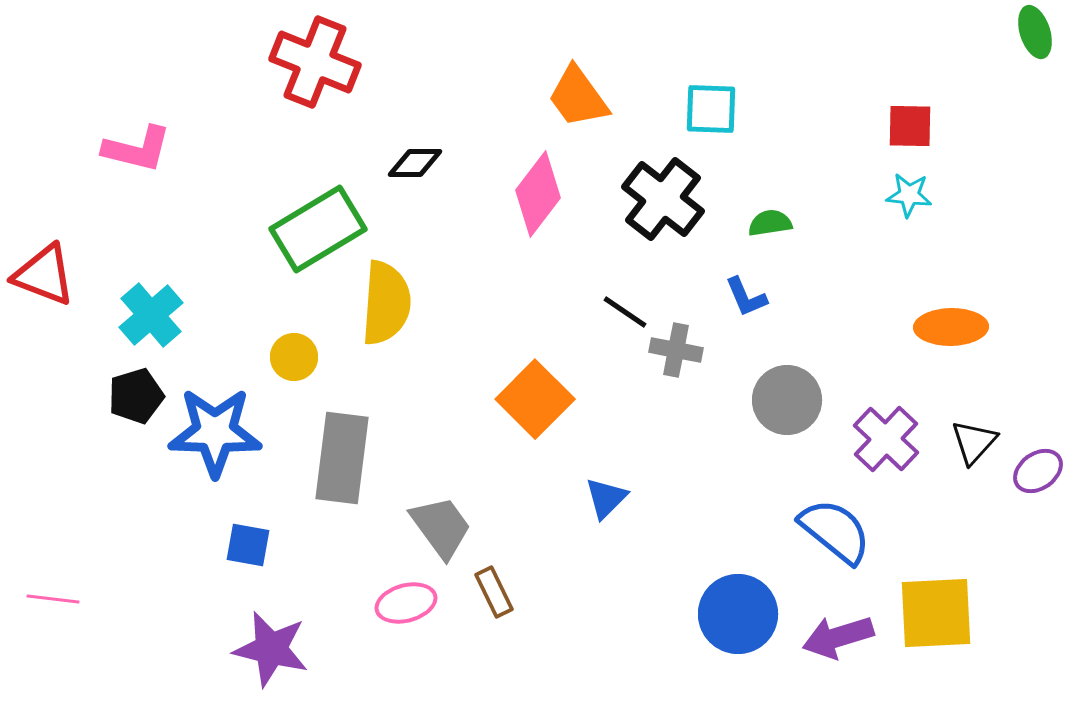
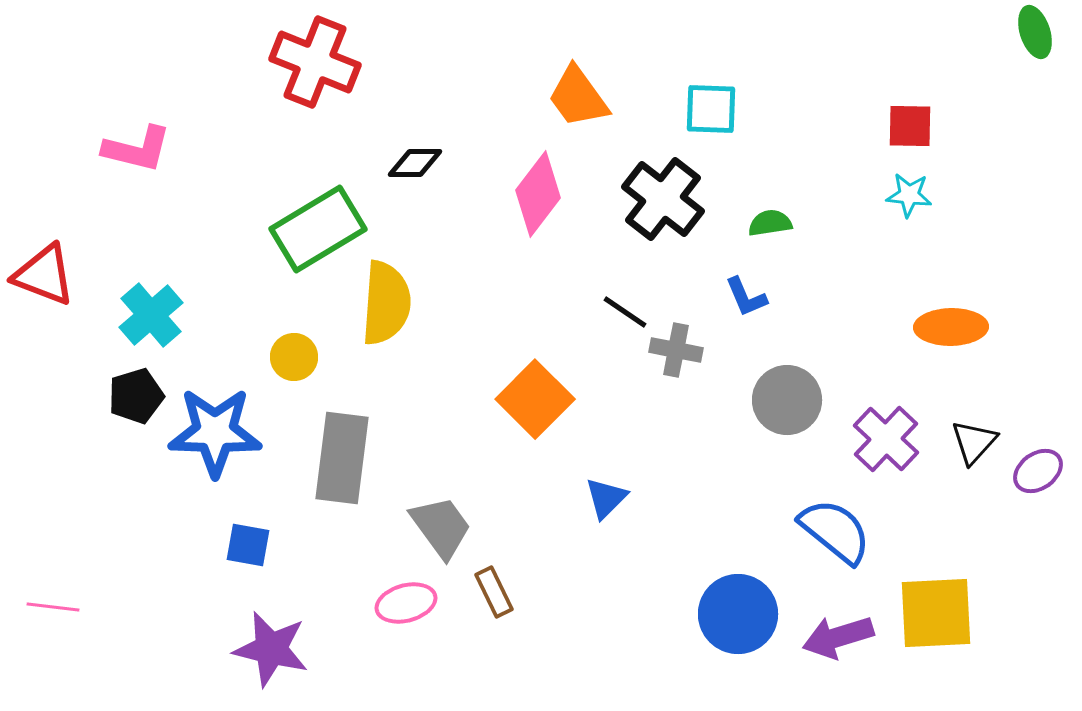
pink line: moved 8 px down
